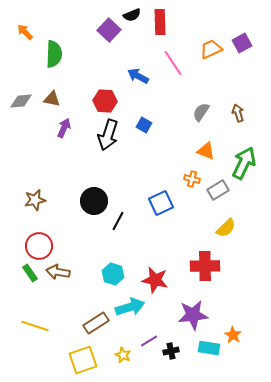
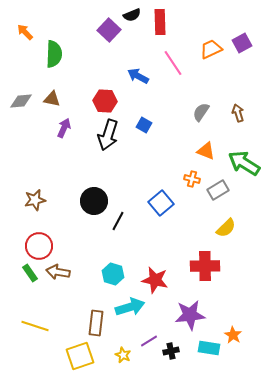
green arrow at (244, 163): rotated 84 degrees counterclockwise
blue square at (161, 203): rotated 15 degrees counterclockwise
purple star at (193, 315): moved 3 px left
brown rectangle at (96, 323): rotated 50 degrees counterclockwise
yellow square at (83, 360): moved 3 px left, 4 px up
